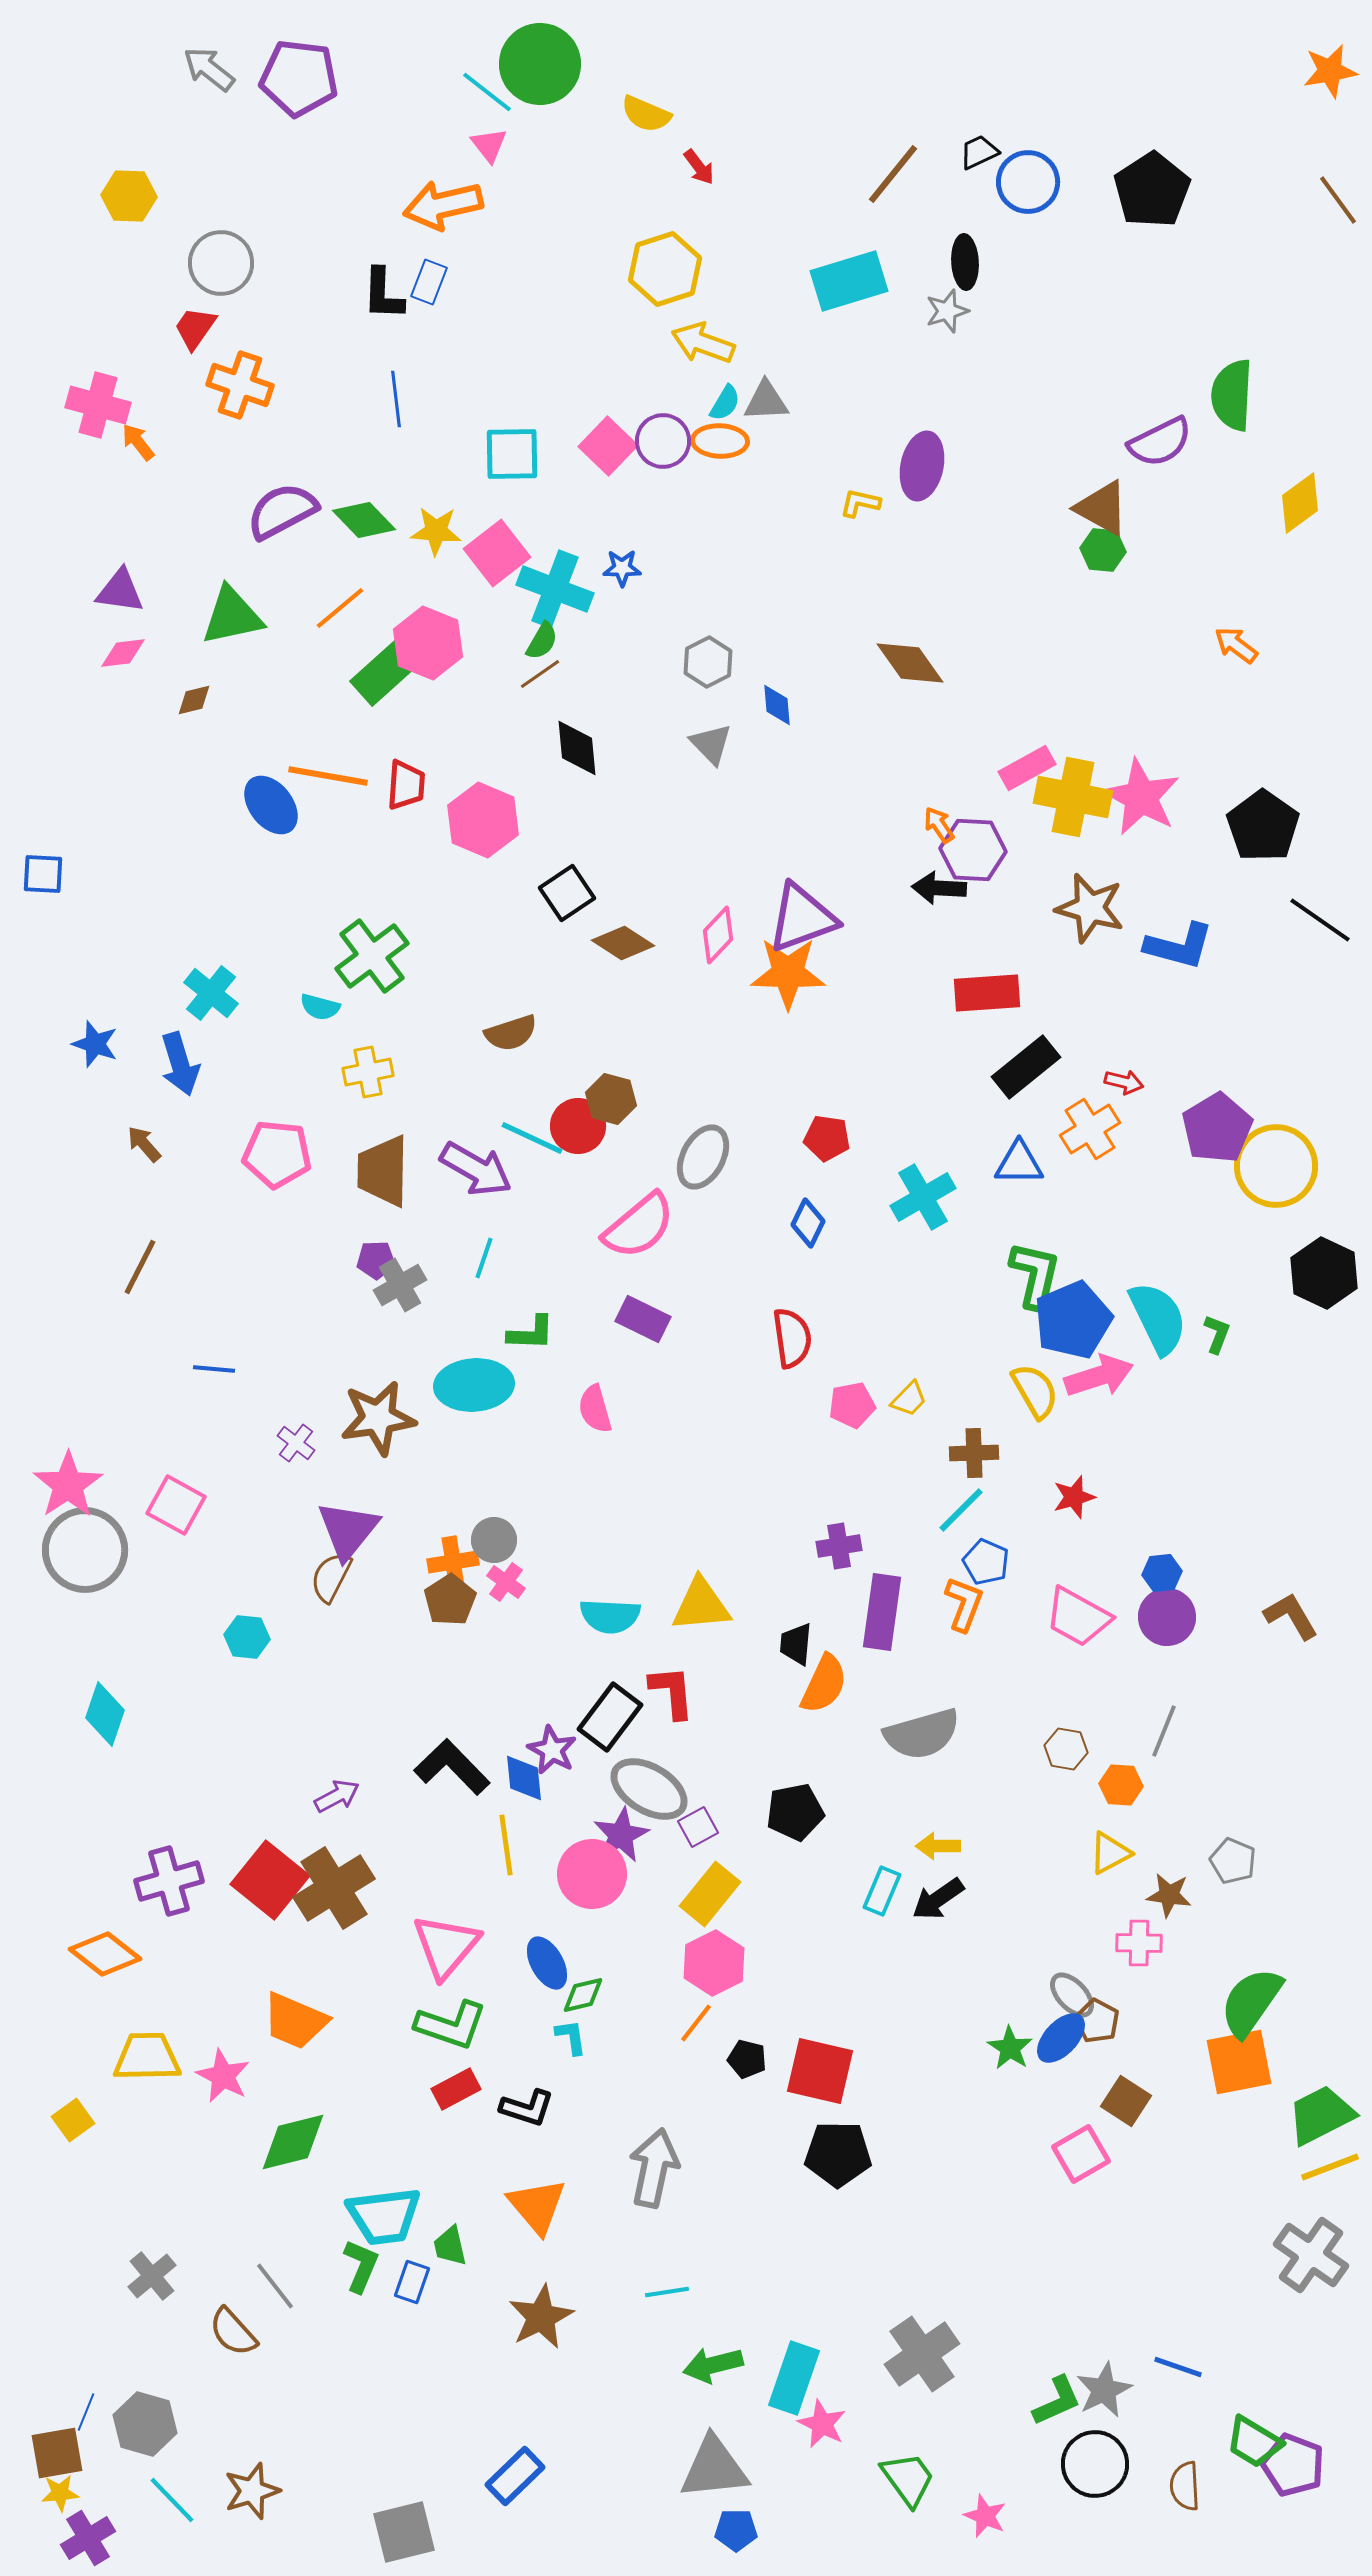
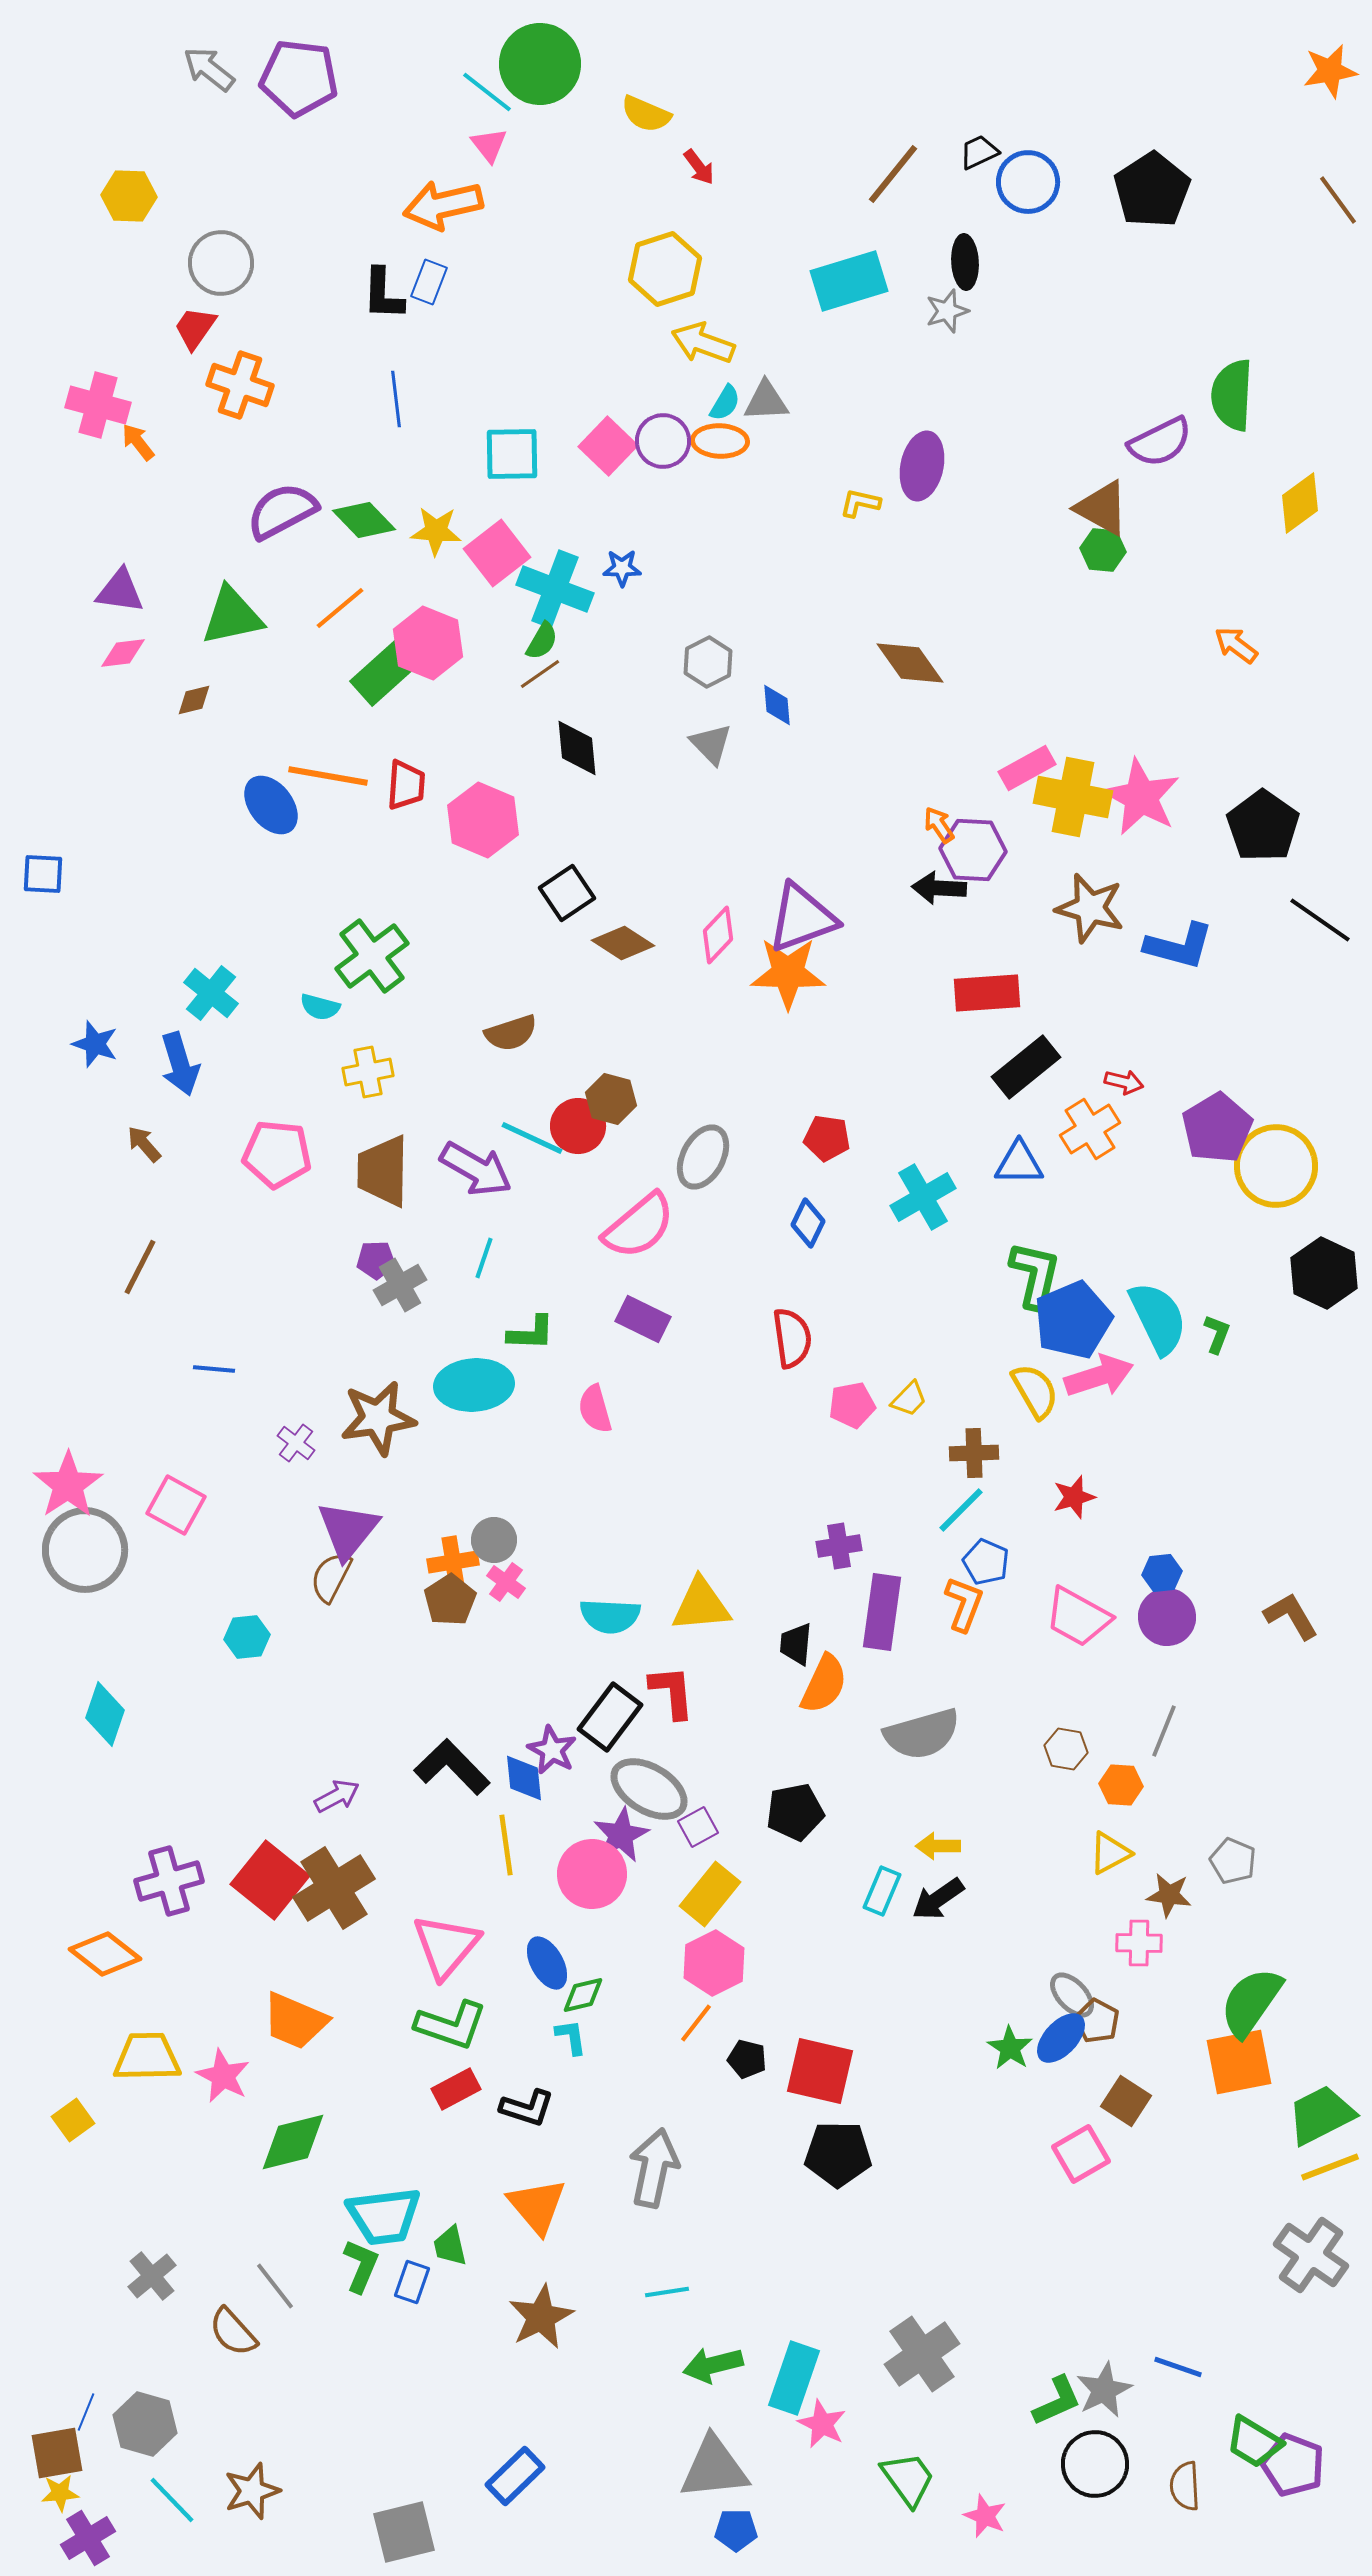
cyan hexagon at (247, 1637): rotated 12 degrees counterclockwise
